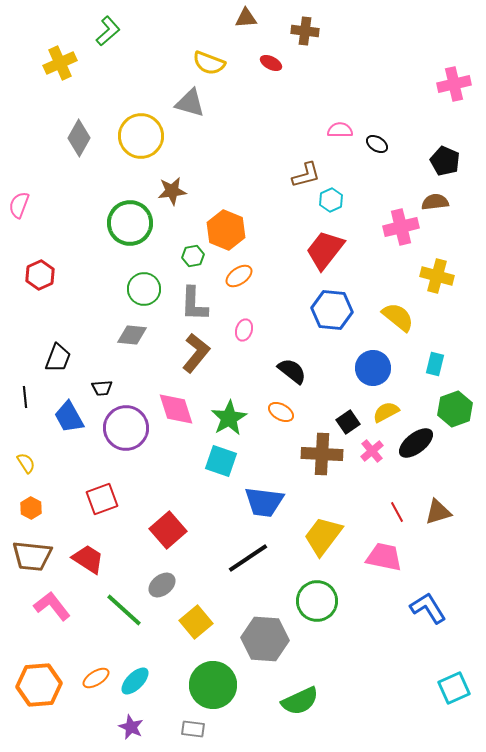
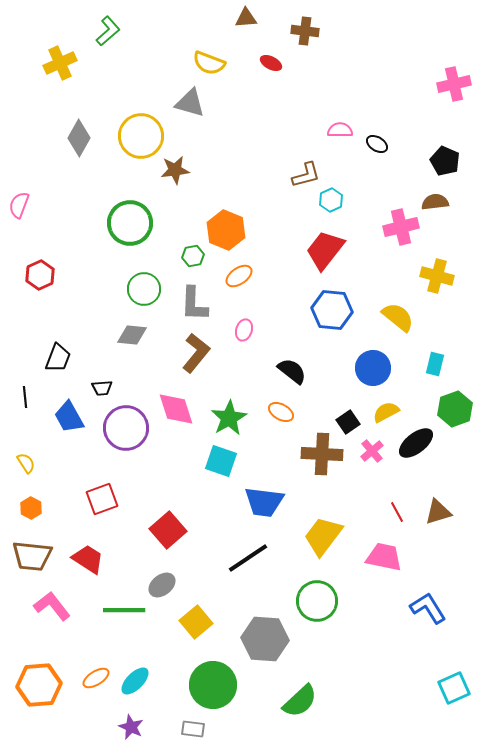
brown star at (172, 191): moved 3 px right, 21 px up
green line at (124, 610): rotated 42 degrees counterclockwise
green semicircle at (300, 701): rotated 18 degrees counterclockwise
